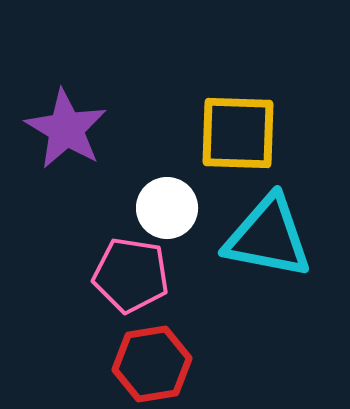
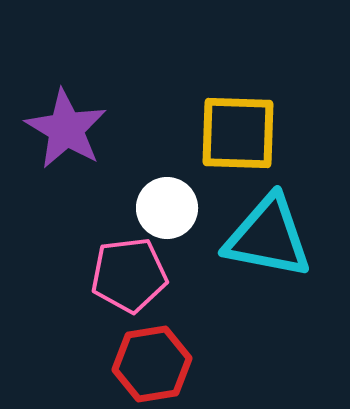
pink pentagon: moved 2 px left; rotated 16 degrees counterclockwise
